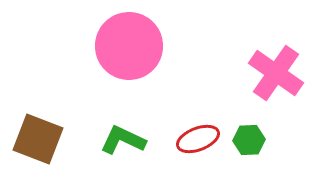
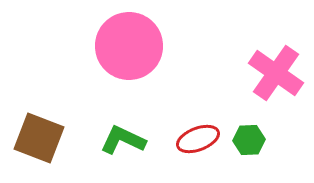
brown square: moved 1 px right, 1 px up
